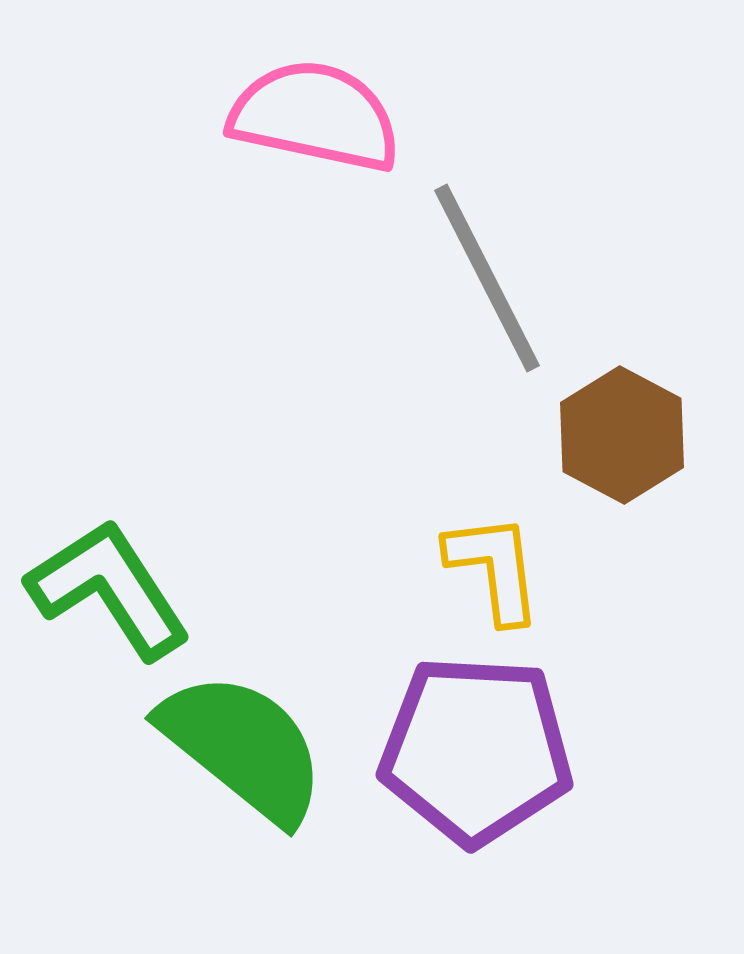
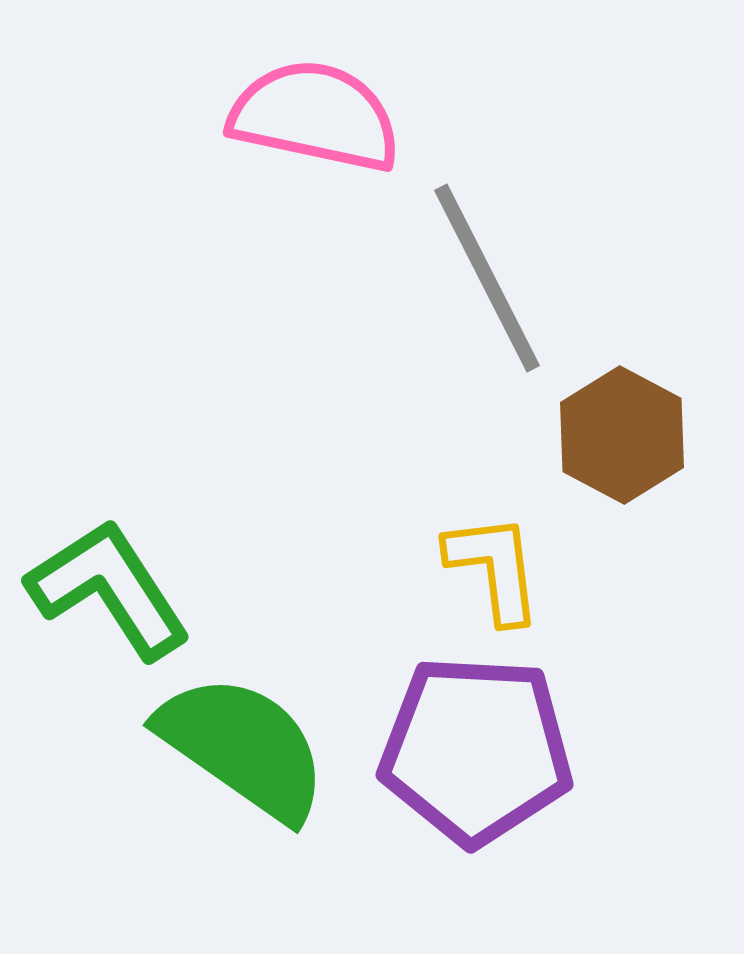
green semicircle: rotated 4 degrees counterclockwise
